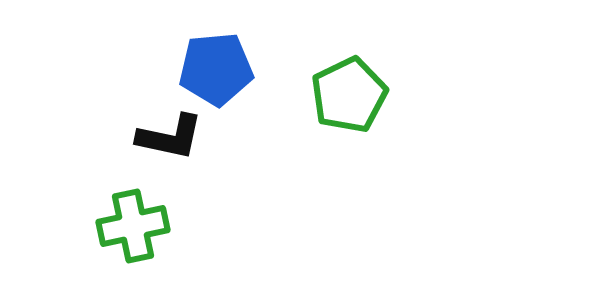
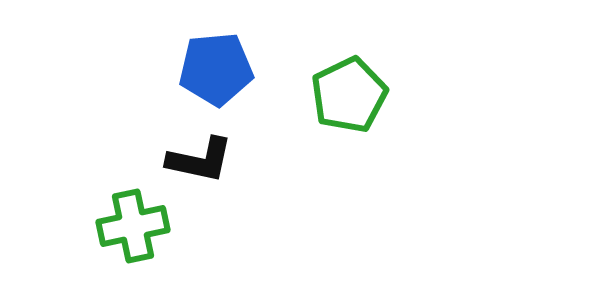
black L-shape: moved 30 px right, 23 px down
